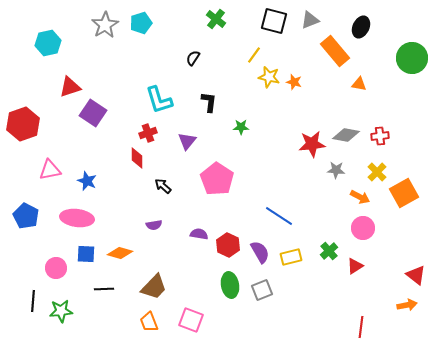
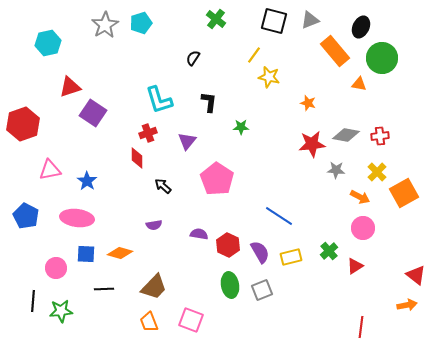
green circle at (412, 58): moved 30 px left
orange star at (294, 82): moved 14 px right, 21 px down
blue star at (87, 181): rotated 12 degrees clockwise
